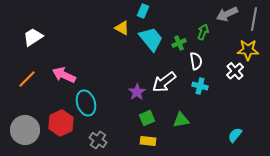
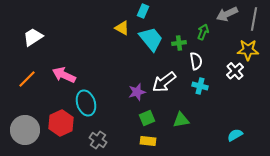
green cross: rotated 16 degrees clockwise
purple star: rotated 18 degrees clockwise
cyan semicircle: rotated 21 degrees clockwise
